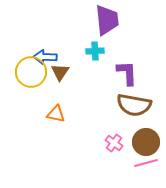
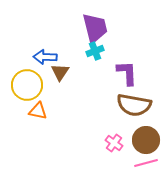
purple trapezoid: moved 12 px left, 8 px down; rotated 8 degrees counterclockwise
cyan cross: rotated 18 degrees counterclockwise
yellow circle: moved 4 px left, 13 px down
orange triangle: moved 18 px left, 3 px up
brown circle: moved 2 px up
